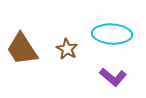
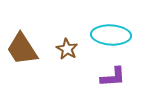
cyan ellipse: moved 1 px left, 1 px down
purple L-shape: rotated 44 degrees counterclockwise
